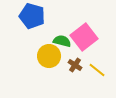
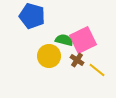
pink square: moved 1 px left, 3 px down; rotated 12 degrees clockwise
green semicircle: moved 2 px right, 1 px up
brown cross: moved 2 px right, 5 px up
